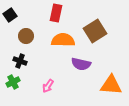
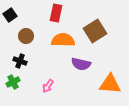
orange triangle: moved 1 px left, 1 px up
